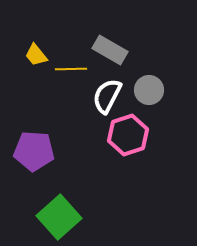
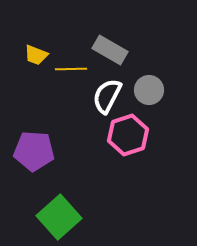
yellow trapezoid: rotated 30 degrees counterclockwise
